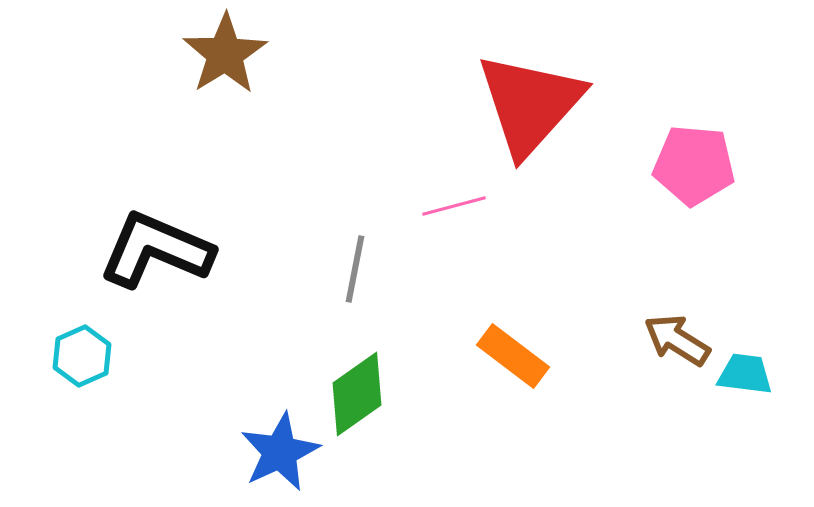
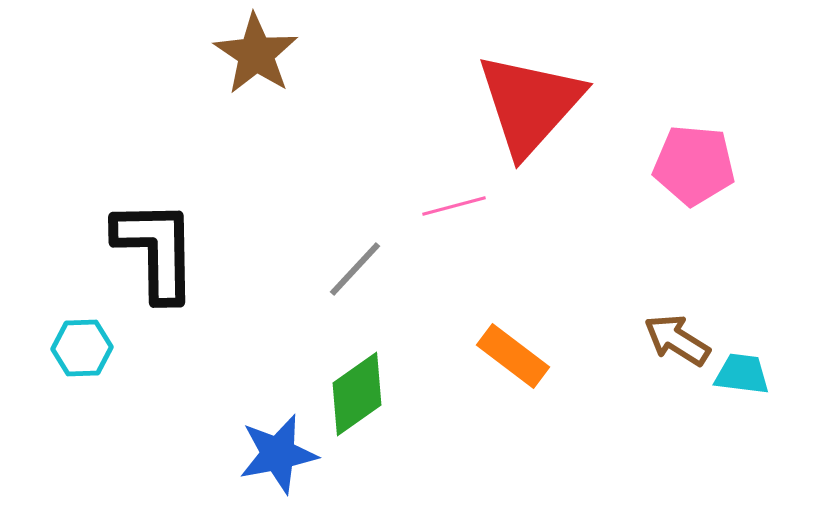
brown star: moved 31 px right; rotated 6 degrees counterclockwise
black L-shape: rotated 66 degrees clockwise
gray line: rotated 32 degrees clockwise
cyan hexagon: moved 8 px up; rotated 22 degrees clockwise
cyan trapezoid: moved 3 px left
blue star: moved 2 px left, 2 px down; rotated 14 degrees clockwise
